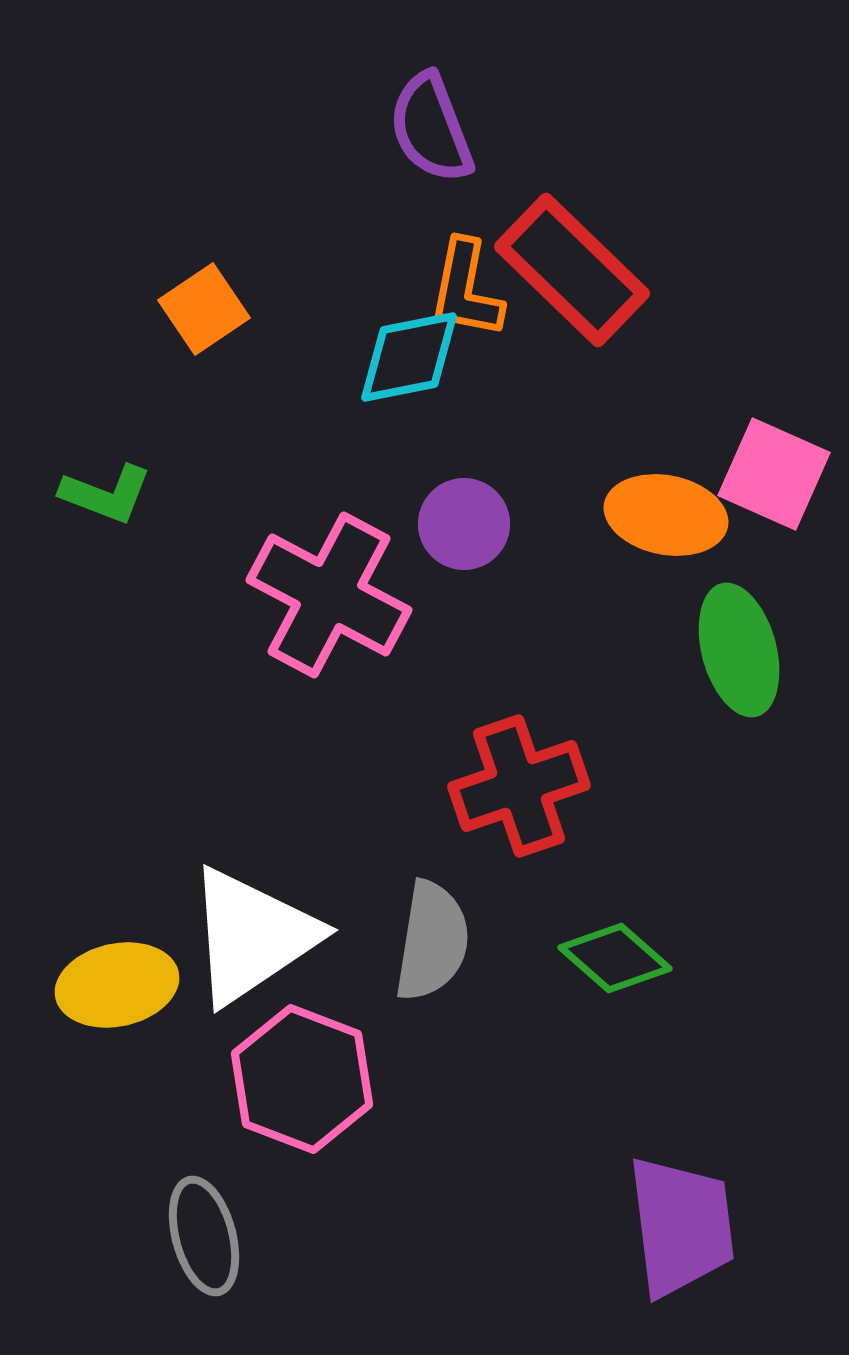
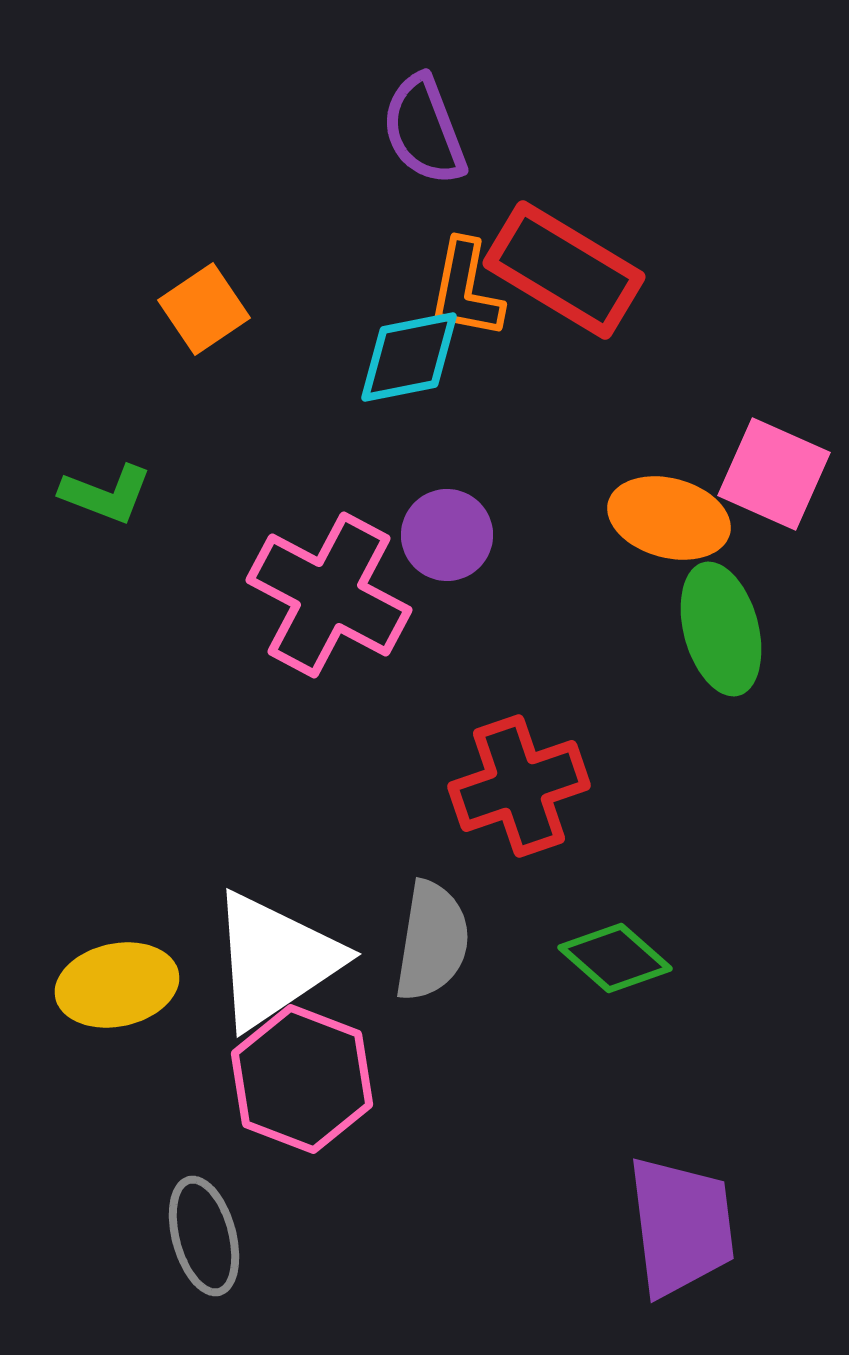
purple semicircle: moved 7 px left, 2 px down
red rectangle: moved 8 px left; rotated 13 degrees counterclockwise
orange ellipse: moved 3 px right, 3 px down; rotated 4 degrees clockwise
purple circle: moved 17 px left, 11 px down
green ellipse: moved 18 px left, 21 px up
white triangle: moved 23 px right, 24 px down
